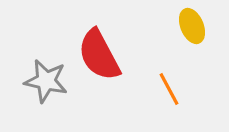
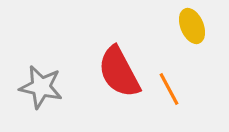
red semicircle: moved 20 px right, 17 px down
gray star: moved 5 px left, 6 px down
